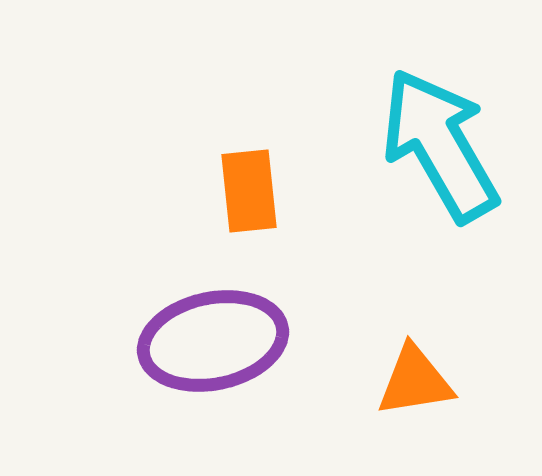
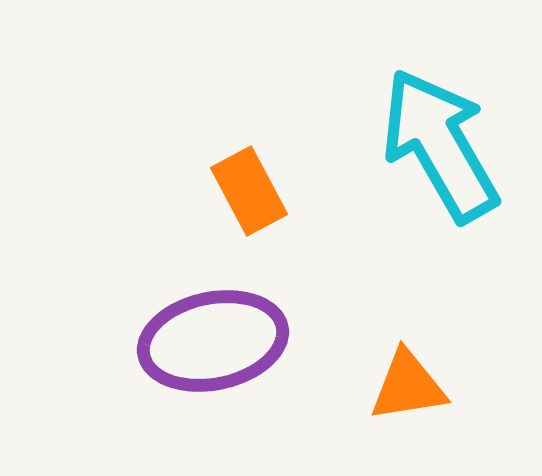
orange rectangle: rotated 22 degrees counterclockwise
orange triangle: moved 7 px left, 5 px down
